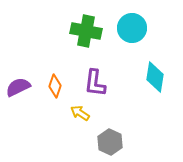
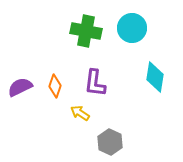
purple semicircle: moved 2 px right
